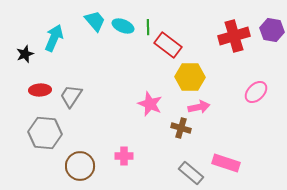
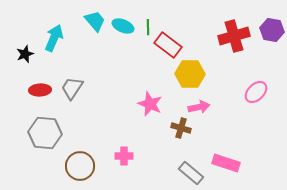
yellow hexagon: moved 3 px up
gray trapezoid: moved 1 px right, 8 px up
